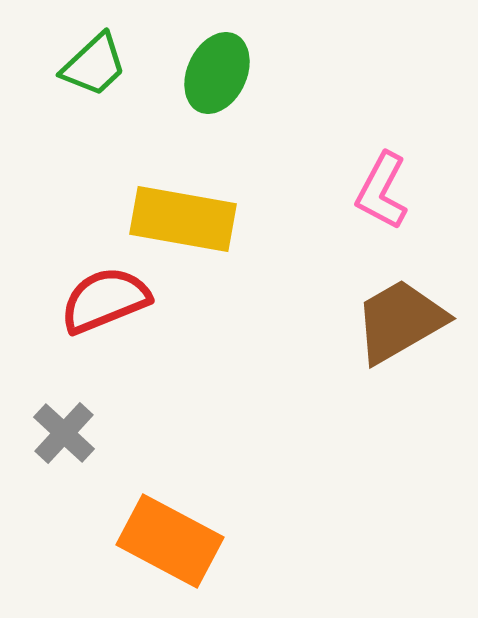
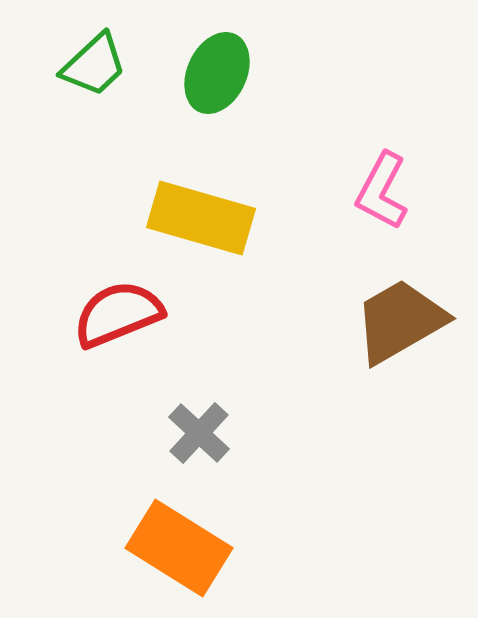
yellow rectangle: moved 18 px right, 1 px up; rotated 6 degrees clockwise
red semicircle: moved 13 px right, 14 px down
gray cross: moved 135 px right
orange rectangle: moved 9 px right, 7 px down; rotated 4 degrees clockwise
